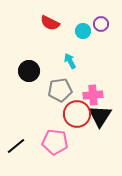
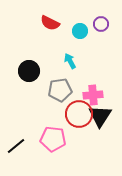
cyan circle: moved 3 px left
red circle: moved 2 px right
pink pentagon: moved 2 px left, 3 px up
